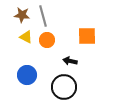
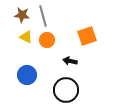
orange square: rotated 18 degrees counterclockwise
black circle: moved 2 px right, 3 px down
